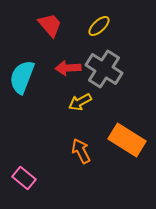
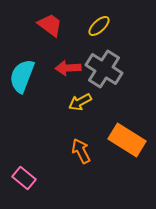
red trapezoid: rotated 12 degrees counterclockwise
cyan semicircle: moved 1 px up
